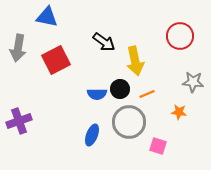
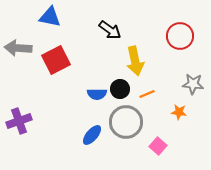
blue triangle: moved 3 px right
black arrow: moved 6 px right, 12 px up
gray arrow: rotated 84 degrees clockwise
gray star: moved 2 px down
gray circle: moved 3 px left
blue ellipse: rotated 20 degrees clockwise
pink square: rotated 24 degrees clockwise
